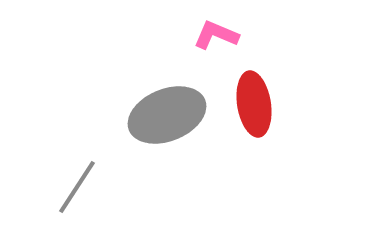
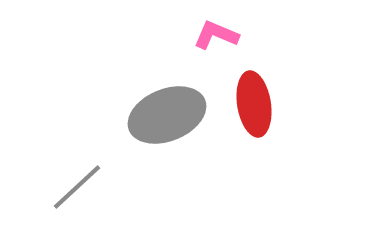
gray line: rotated 14 degrees clockwise
